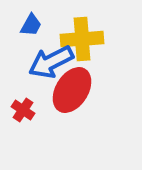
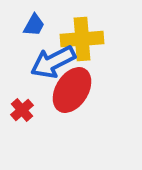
blue trapezoid: moved 3 px right
blue arrow: moved 2 px right
red cross: moved 1 px left; rotated 15 degrees clockwise
